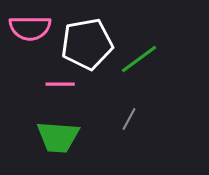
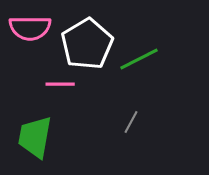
white pentagon: rotated 21 degrees counterclockwise
green line: rotated 9 degrees clockwise
gray line: moved 2 px right, 3 px down
green trapezoid: moved 23 px left; rotated 96 degrees clockwise
